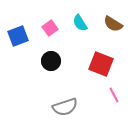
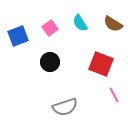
black circle: moved 1 px left, 1 px down
